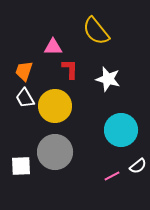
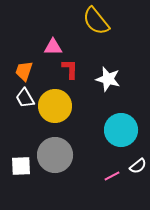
yellow semicircle: moved 10 px up
gray circle: moved 3 px down
